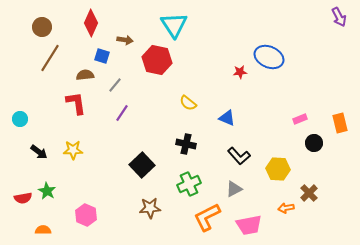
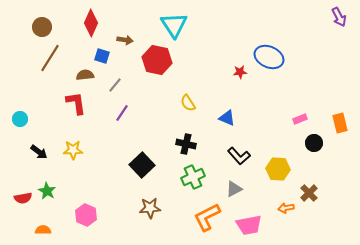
yellow semicircle: rotated 18 degrees clockwise
green cross: moved 4 px right, 7 px up
